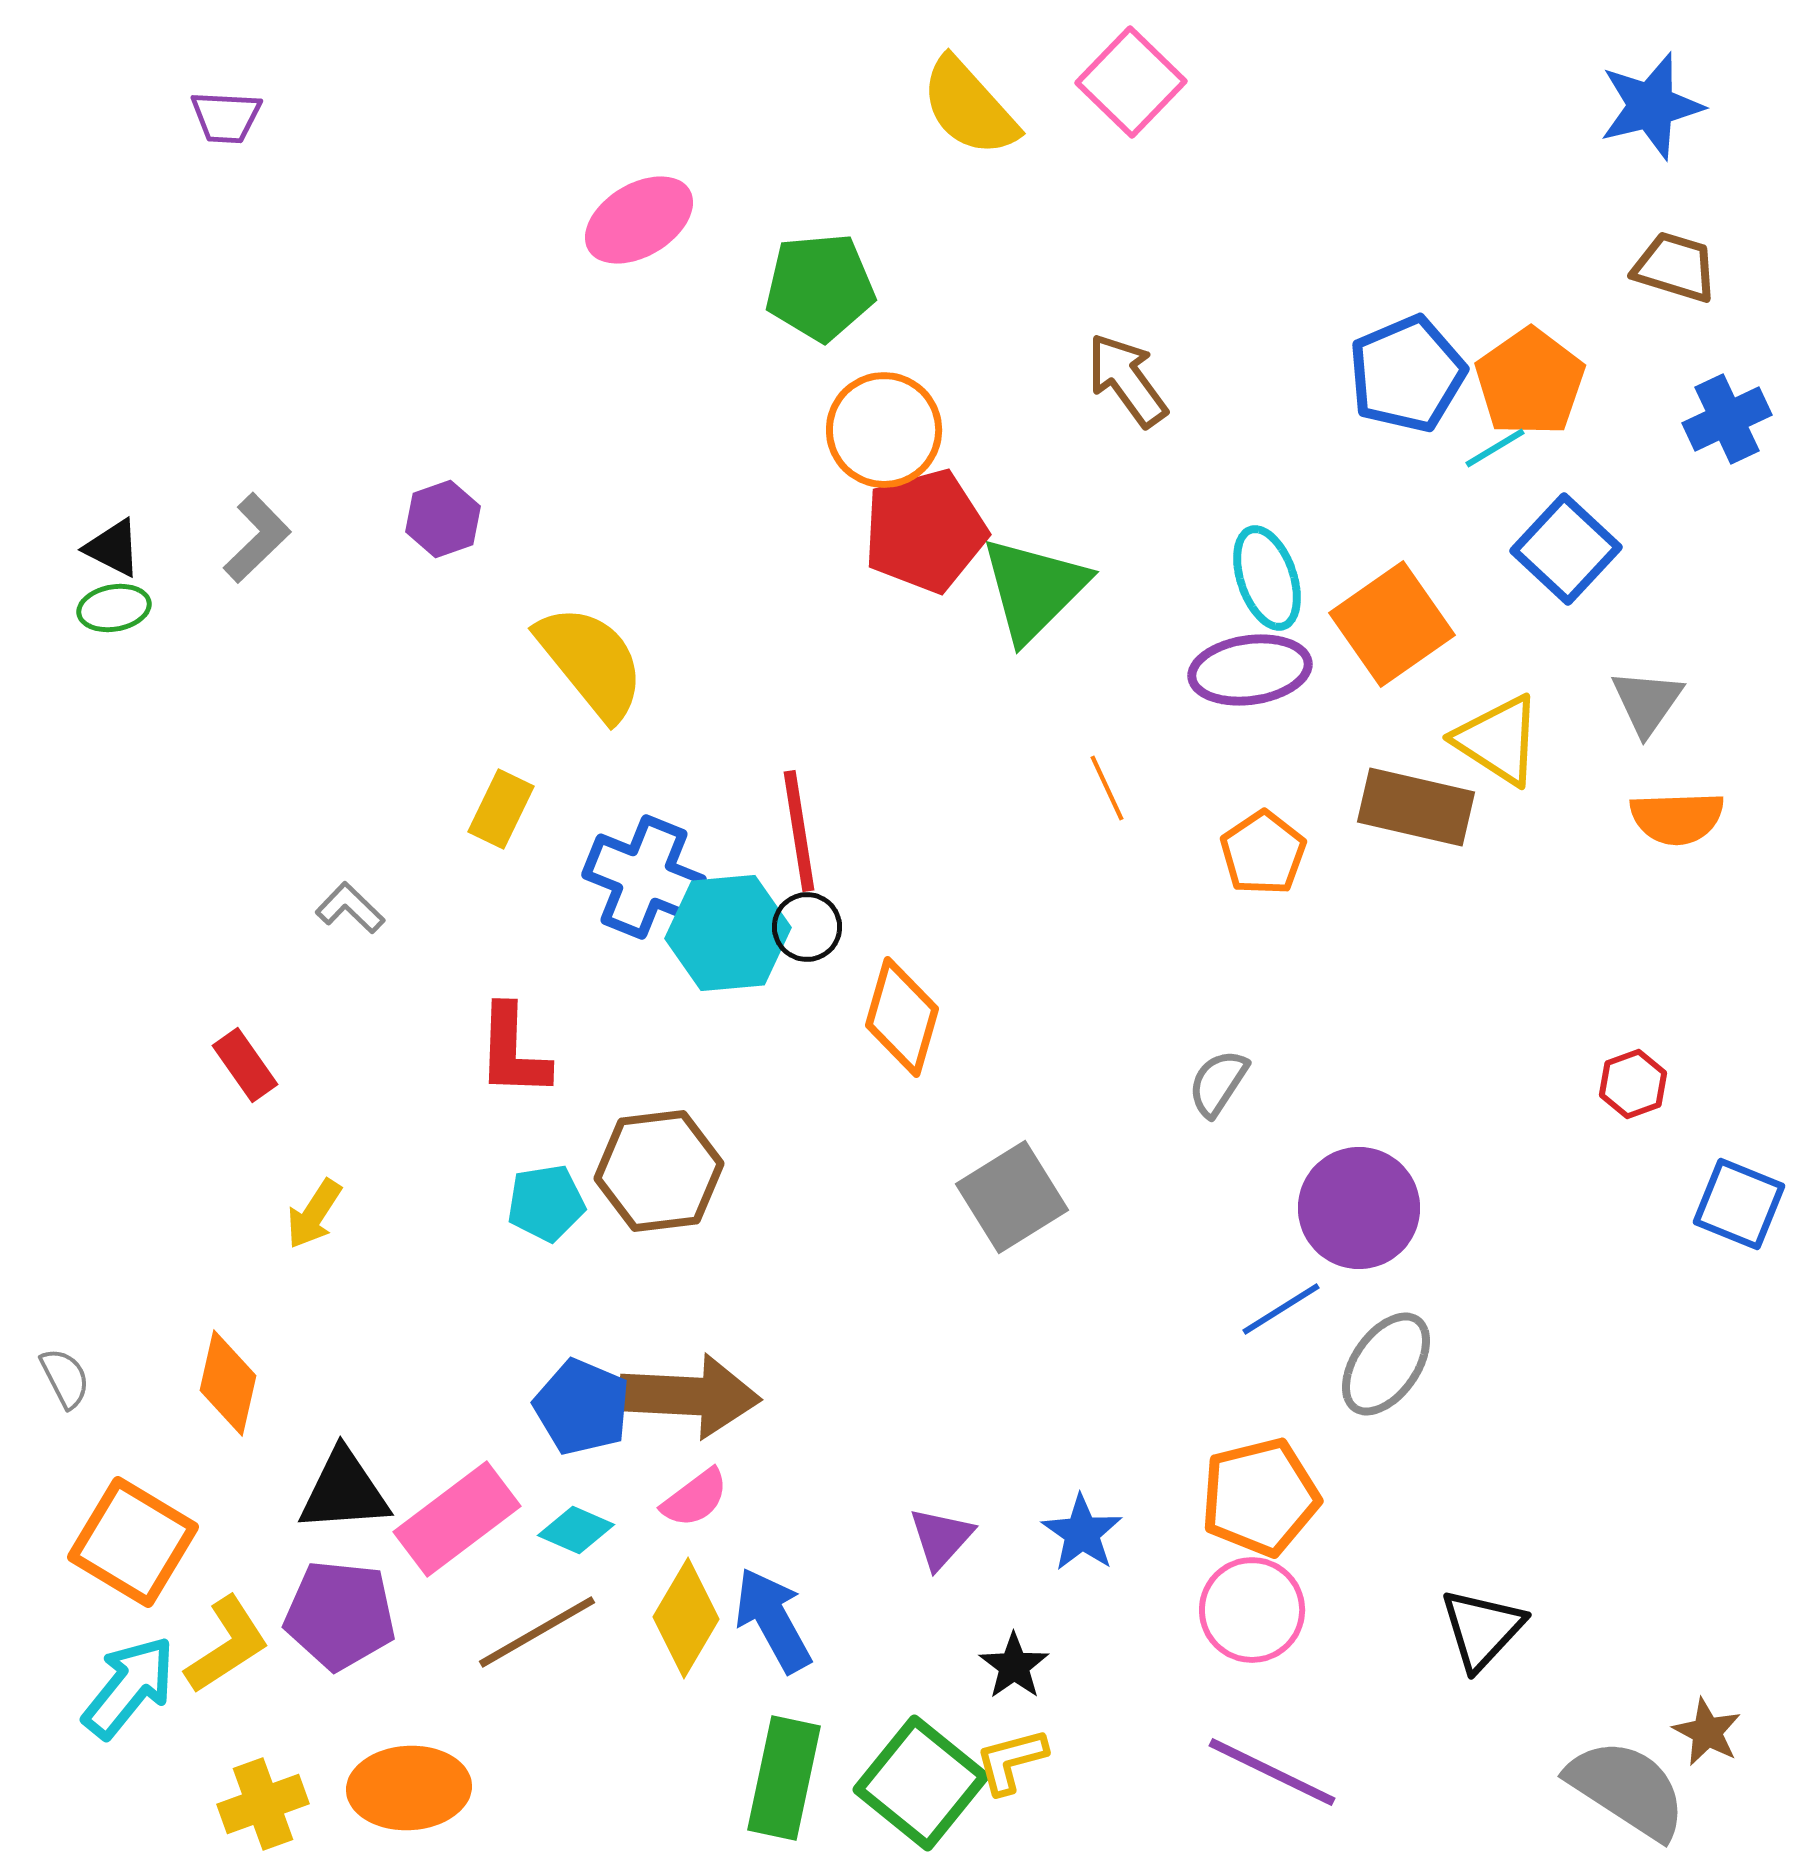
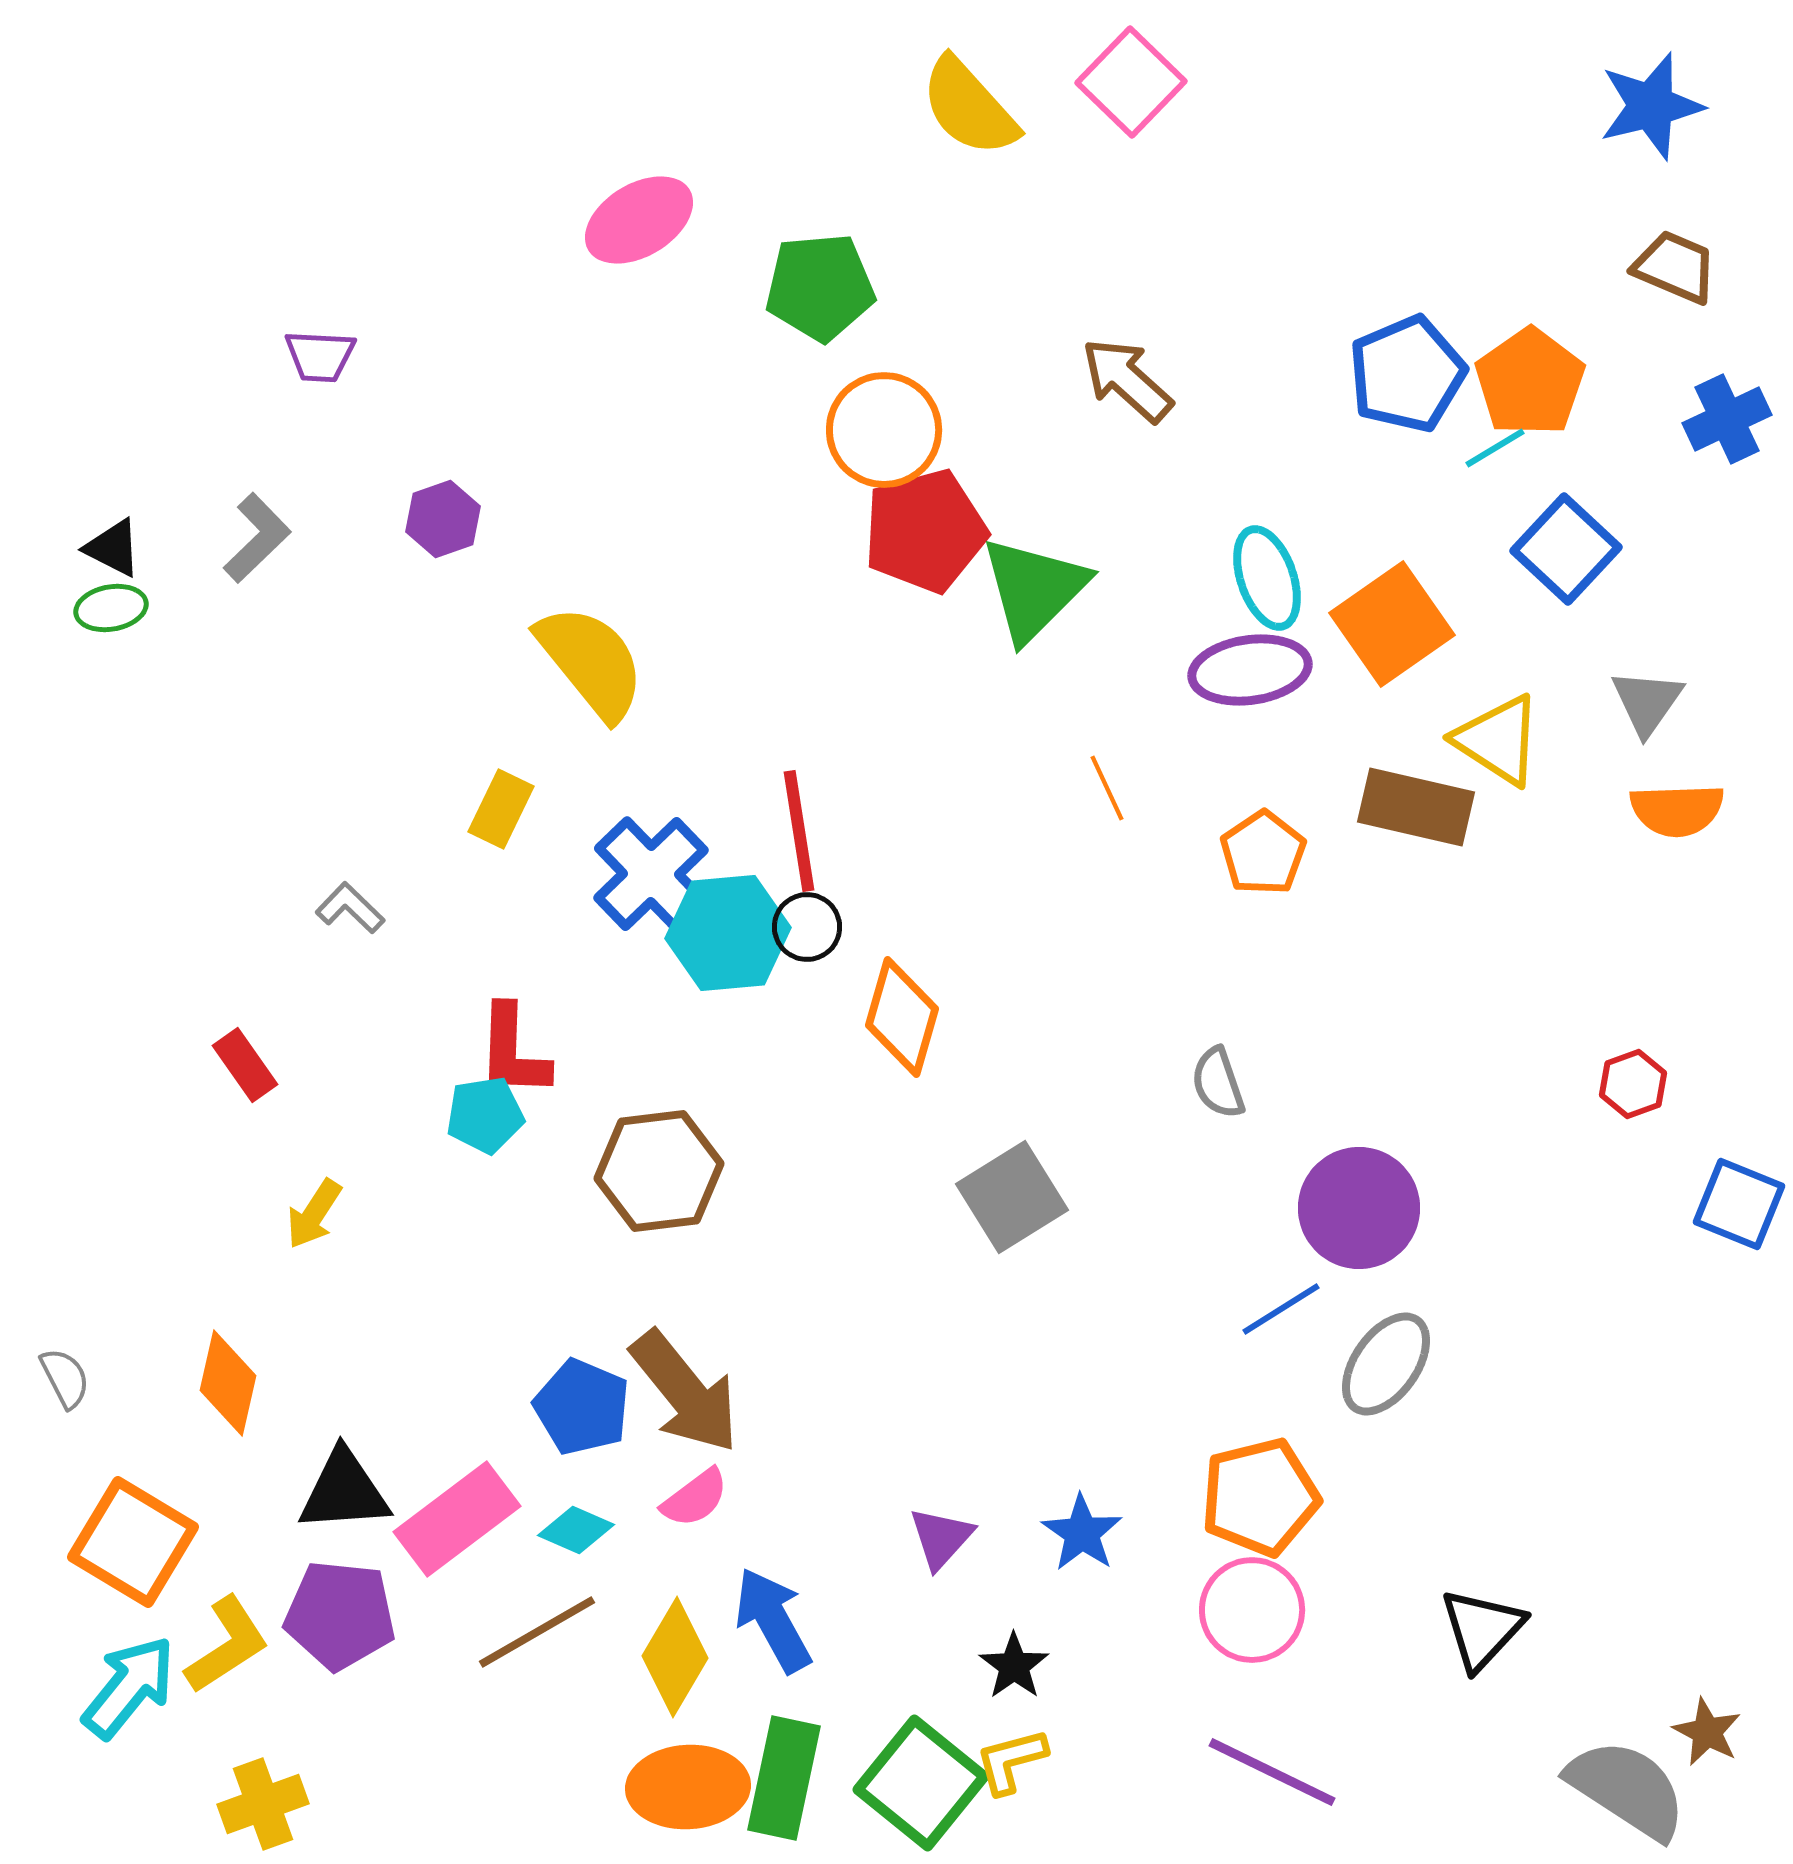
purple trapezoid at (226, 117): moved 94 px right, 239 px down
brown trapezoid at (1675, 267): rotated 6 degrees clockwise
brown arrow at (1127, 380): rotated 12 degrees counterclockwise
green ellipse at (114, 608): moved 3 px left
orange semicircle at (1677, 818): moved 8 px up
blue cross at (644, 877): moved 7 px right, 3 px up; rotated 24 degrees clockwise
gray semicircle at (1218, 1083): rotated 52 degrees counterclockwise
cyan pentagon at (546, 1203): moved 61 px left, 88 px up
brown arrow at (690, 1396): moved 5 px left, 4 px up; rotated 48 degrees clockwise
yellow diamond at (686, 1618): moved 11 px left, 39 px down
orange ellipse at (409, 1788): moved 279 px right, 1 px up
